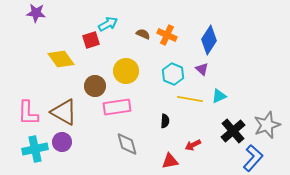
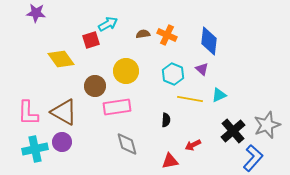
brown semicircle: rotated 32 degrees counterclockwise
blue diamond: moved 1 px down; rotated 28 degrees counterclockwise
cyan triangle: moved 1 px up
black semicircle: moved 1 px right, 1 px up
